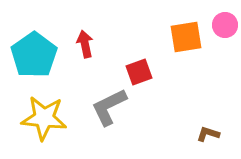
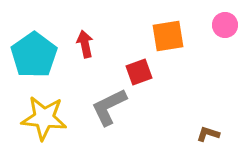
orange square: moved 18 px left, 1 px up
